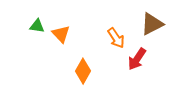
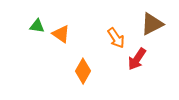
orange triangle: rotated 12 degrees counterclockwise
